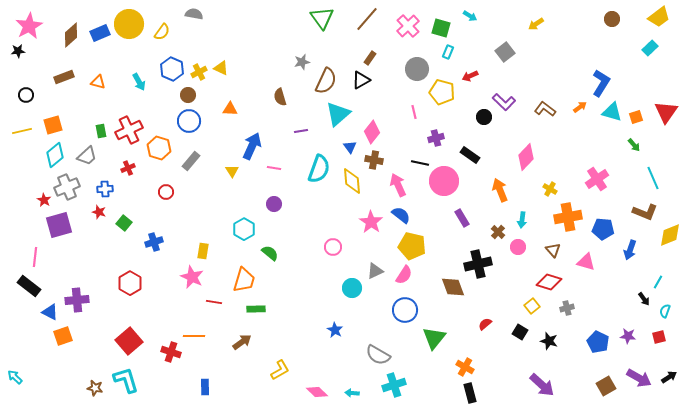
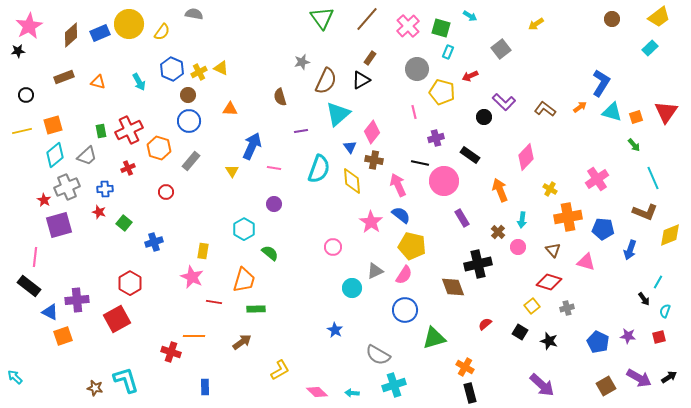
gray square at (505, 52): moved 4 px left, 3 px up
green triangle at (434, 338): rotated 35 degrees clockwise
red square at (129, 341): moved 12 px left, 22 px up; rotated 12 degrees clockwise
